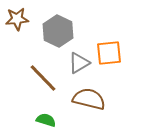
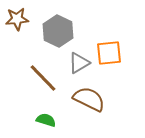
brown semicircle: rotated 12 degrees clockwise
